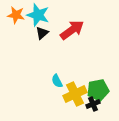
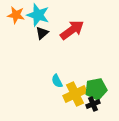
green pentagon: moved 2 px left, 1 px up
